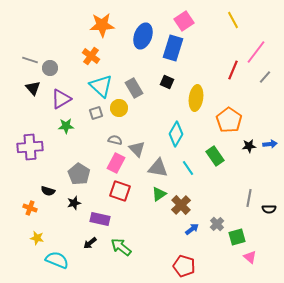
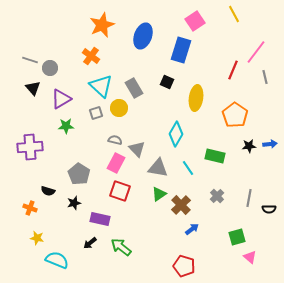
yellow line at (233, 20): moved 1 px right, 6 px up
pink square at (184, 21): moved 11 px right
orange star at (102, 25): rotated 20 degrees counterclockwise
blue rectangle at (173, 48): moved 8 px right, 2 px down
gray line at (265, 77): rotated 56 degrees counterclockwise
orange pentagon at (229, 120): moved 6 px right, 5 px up
green rectangle at (215, 156): rotated 42 degrees counterclockwise
gray cross at (217, 224): moved 28 px up
